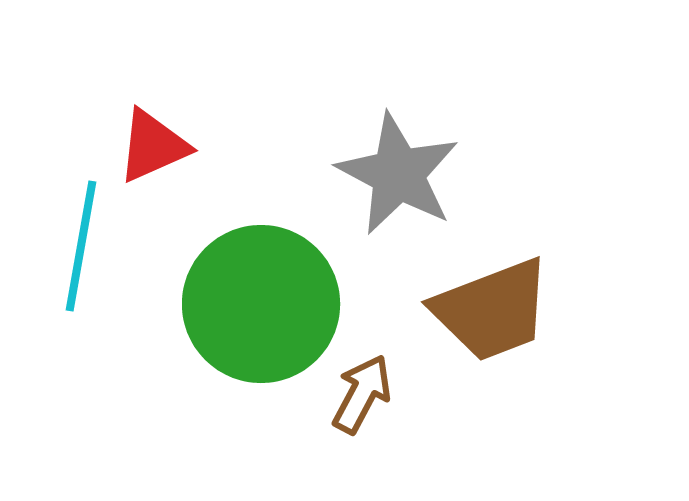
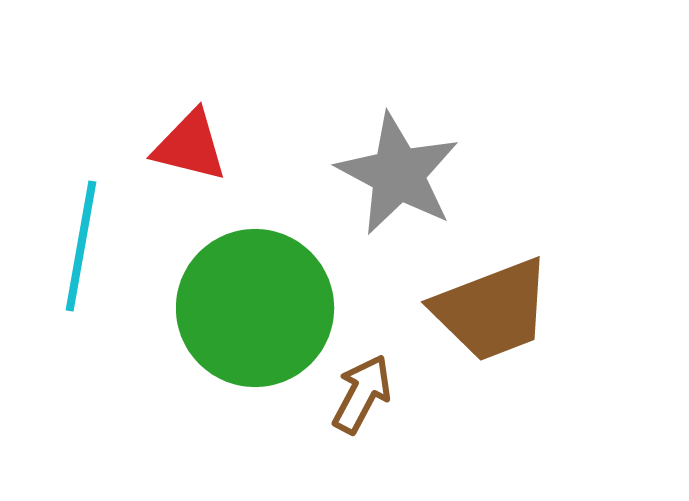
red triangle: moved 37 px right; rotated 38 degrees clockwise
green circle: moved 6 px left, 4 px down
